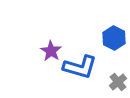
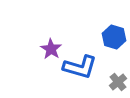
blue hexagon: moved 1 px up; rotated 10 degrees counterclockwise
purple star: moved 2 px up
